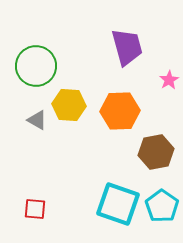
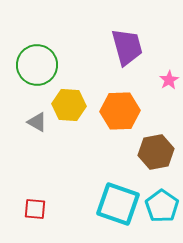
green circle: moved 1 px right, 1 px up
gray triangle: moved 2 px down
